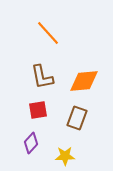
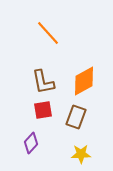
brown L-shape: moved 1 px right, 5 px down
orange diamond: rotated 24 degrees counterclockwise
red square: moved 5 px right
brown rectangle: moved 1 px left, 1 px up
yellow star: moved 16 px right, 2 px up
